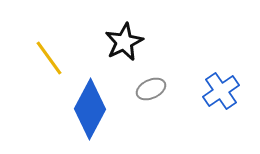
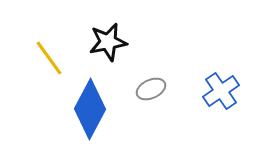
black star: moved 16 px left; rotated 15 degrees clockwise
